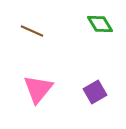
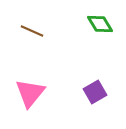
pink triangle: moved 8 px left, 4 px down
